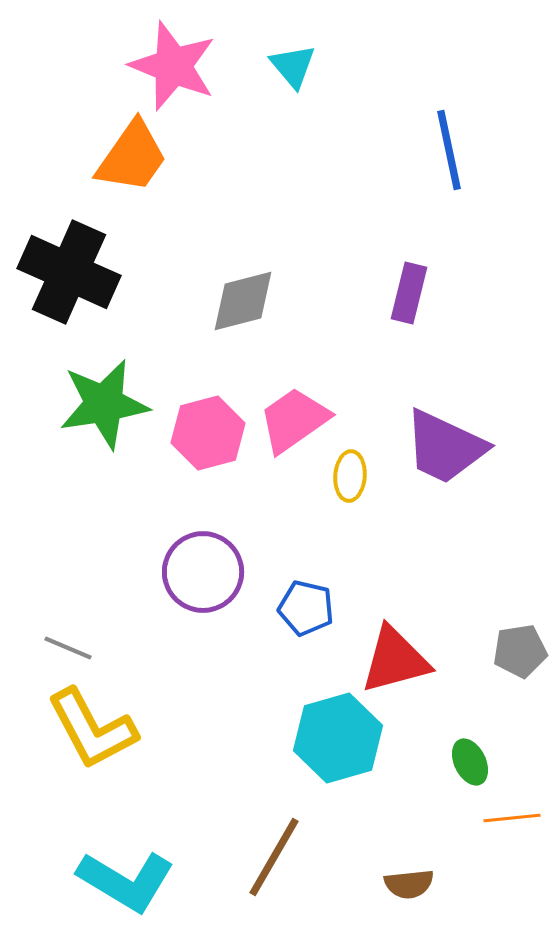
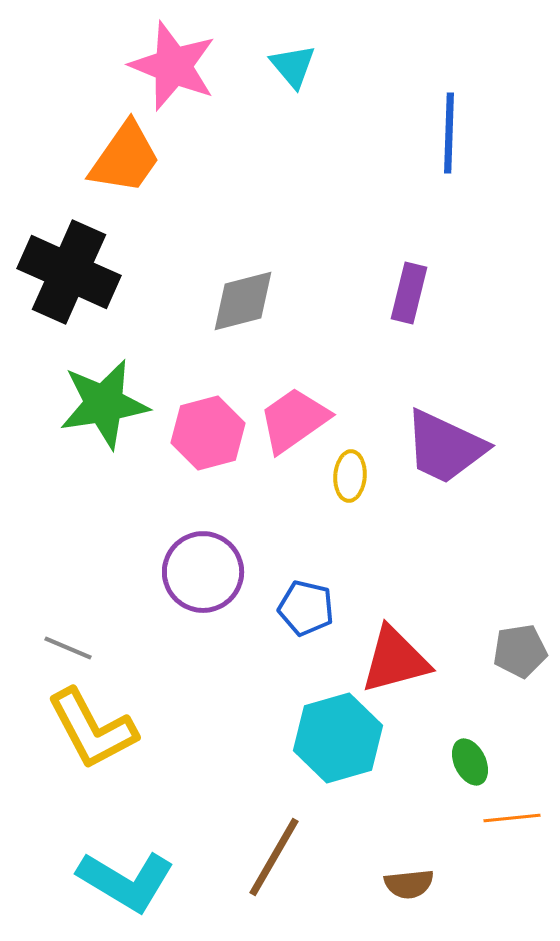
blue line: moved 17 px up; rotated 14 degrees clockwise
orange trapezoid: moved 7 px left, 1 px down
